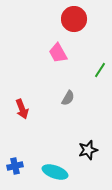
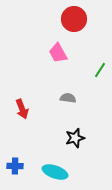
gray semicircle: rotated 112 degrees counterclockwise
black star: moved 13 px left, 12 px up
blue cross: rotated 14 degrees clockwise
